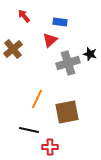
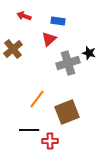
red arrow: rotated 32 degrees counterclockwise
blue rectangle: moved 2 px left, 1 px up
red triangle: moved 1 px left, 1 px up
black star: moved 1 px left, 1 px up
orange line: rotated 12 degrees clockwise
brown square: rotated 10 degrees counterclockwise
black line: rotated 12 degrees counterclockwise
red cross: moved 6 px up
